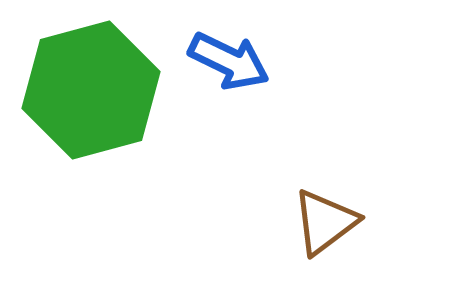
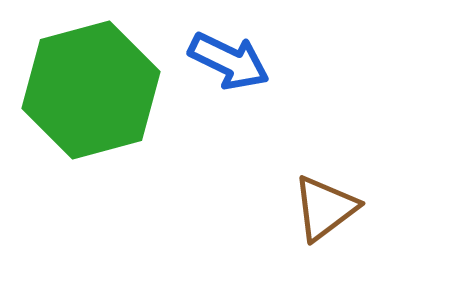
brown triangle: moved 14 px up
